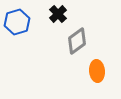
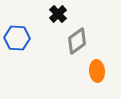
blue hexagon: moved 16 px down; rotated 20 degrees clockwise
